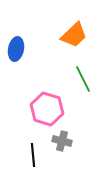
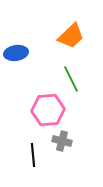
orange trapezoid: moved 3 px left, 1 px down
blue ellipse: moved 4 px down; rotated 70 degrees clockwise
green line: moved 12 px left
pink hexagon: moved 1 px right, 1 px down; rotated 20 degrees counterclockwise
